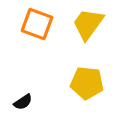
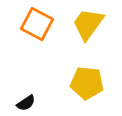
orange square: rotated 8 degrees clockwise
black semicircle: moved 3 px right, 1 px down
